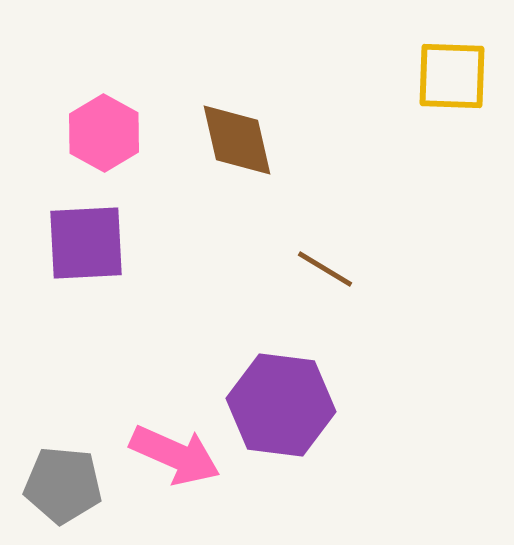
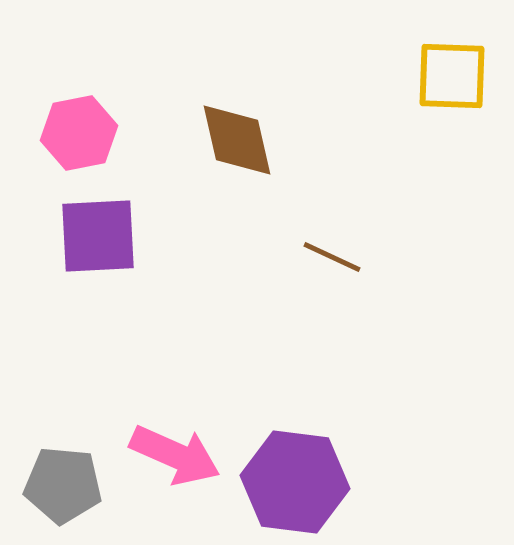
pink hexagon: moved 25 px left; rotated 20 degrees clockwise
purple square: moved 12 px right, 7 px up
brown line: moved 7 px right, 12 px up; rotated 6 degrees counterclockwise
purple hexagon: moved 14 px right, 77 px down
